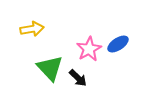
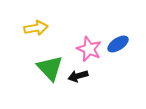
yellow arrow: moved 4 px right, 1 px up
pink star: rotated 20 degrees counterclockwise
black arrow: moved 2 px up; rotated 120 degrees clockwise
